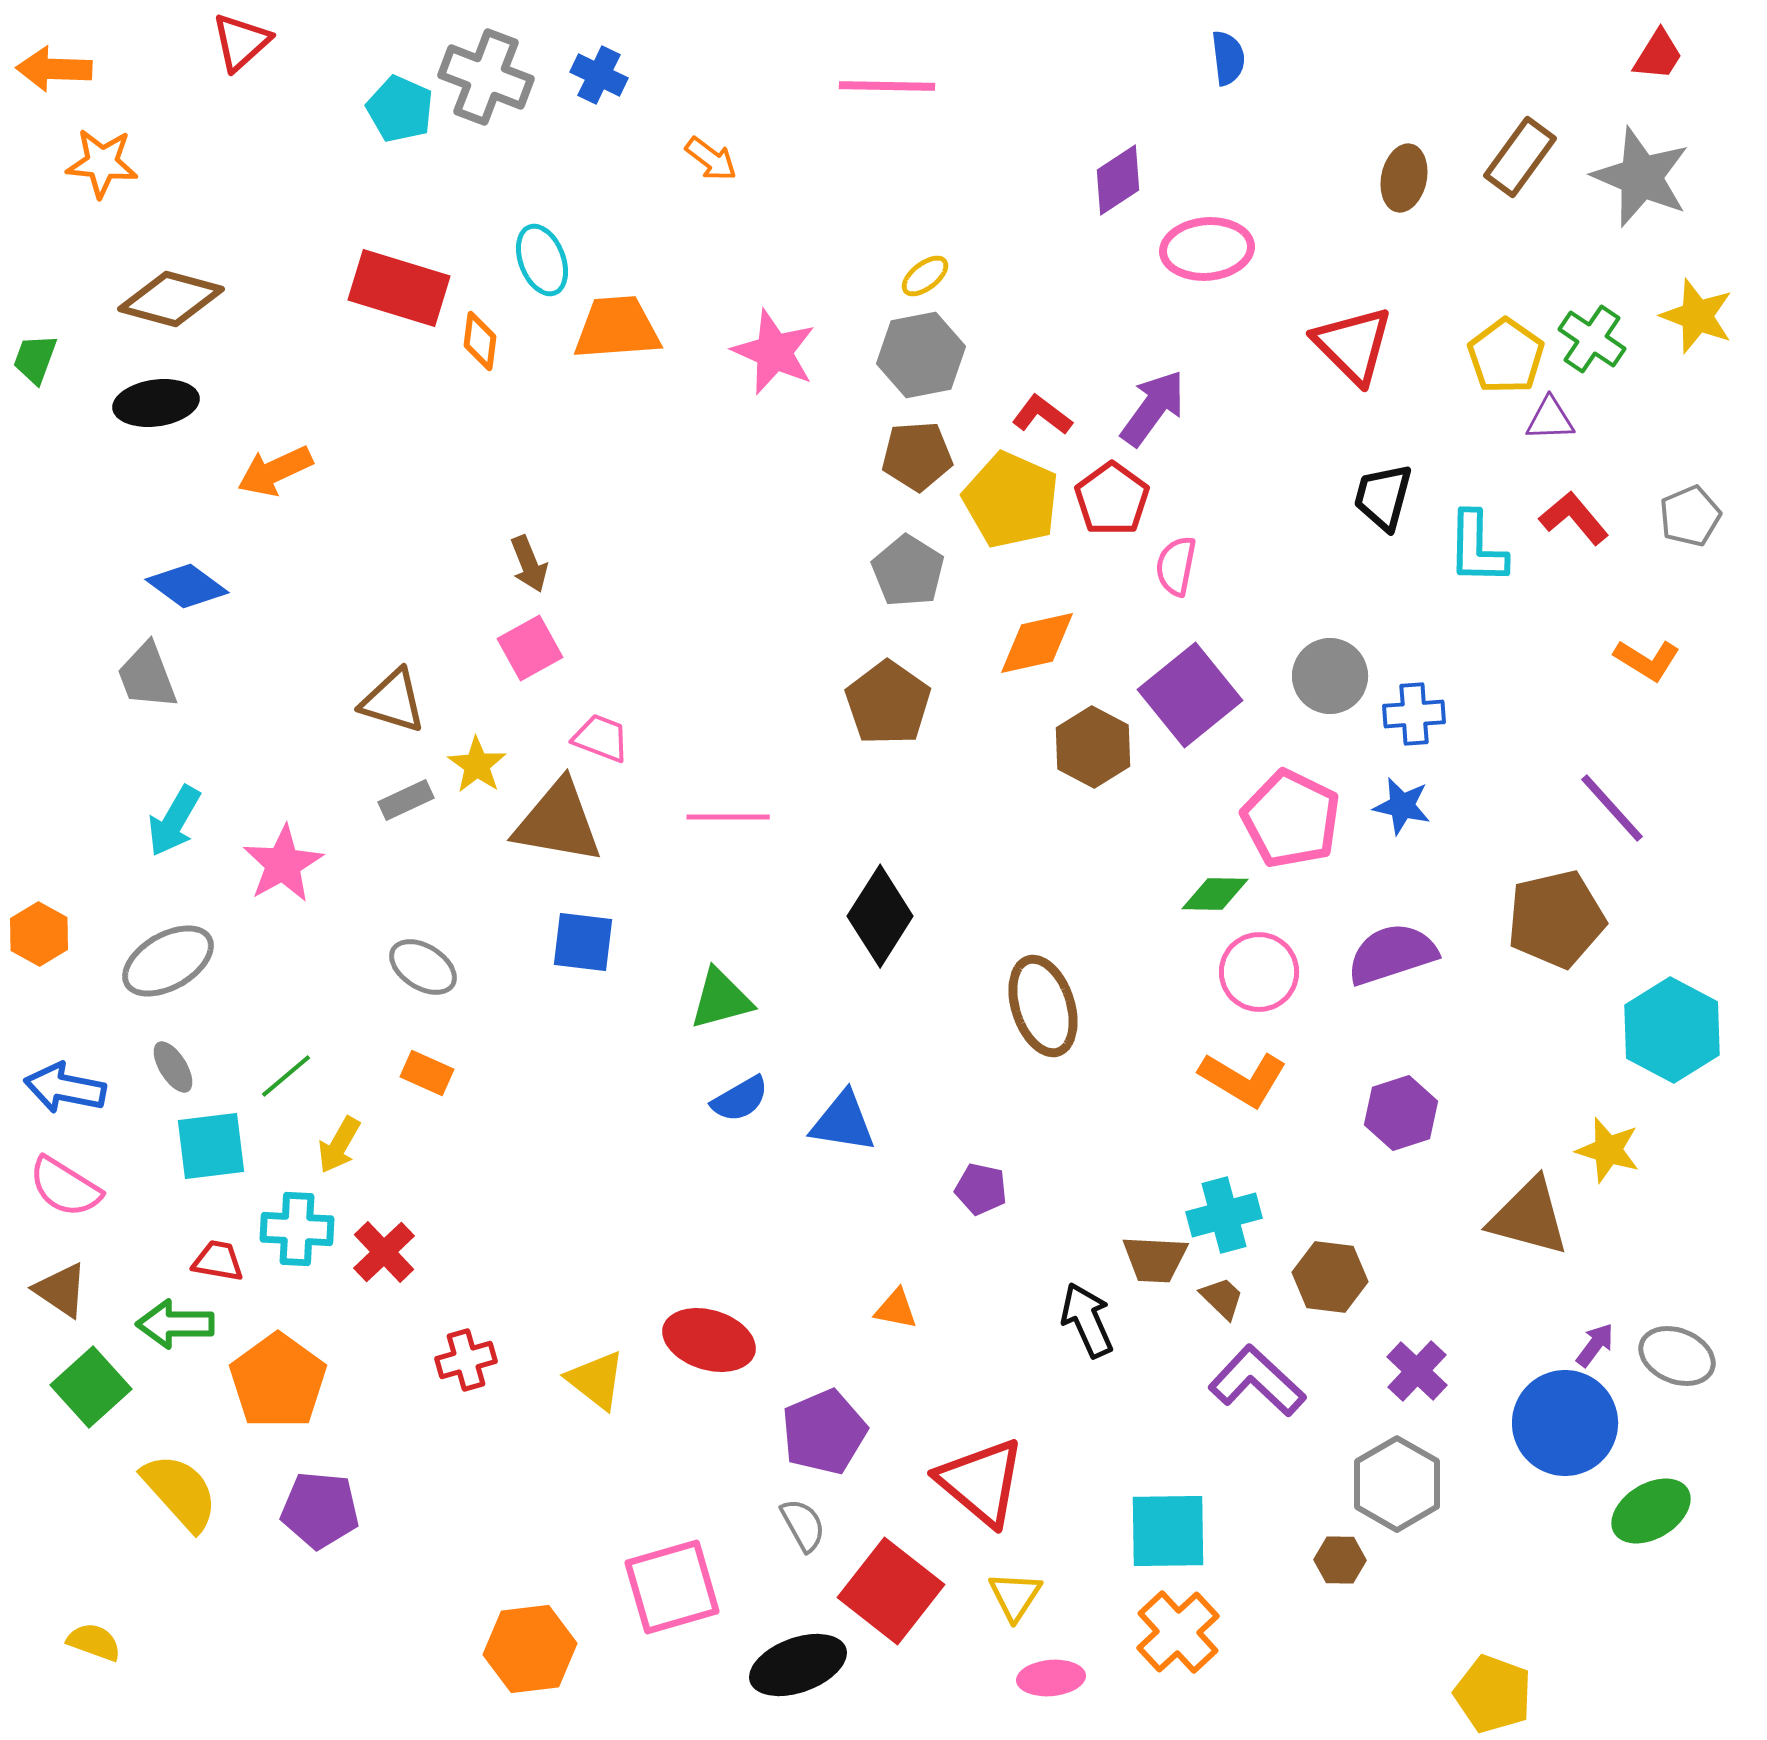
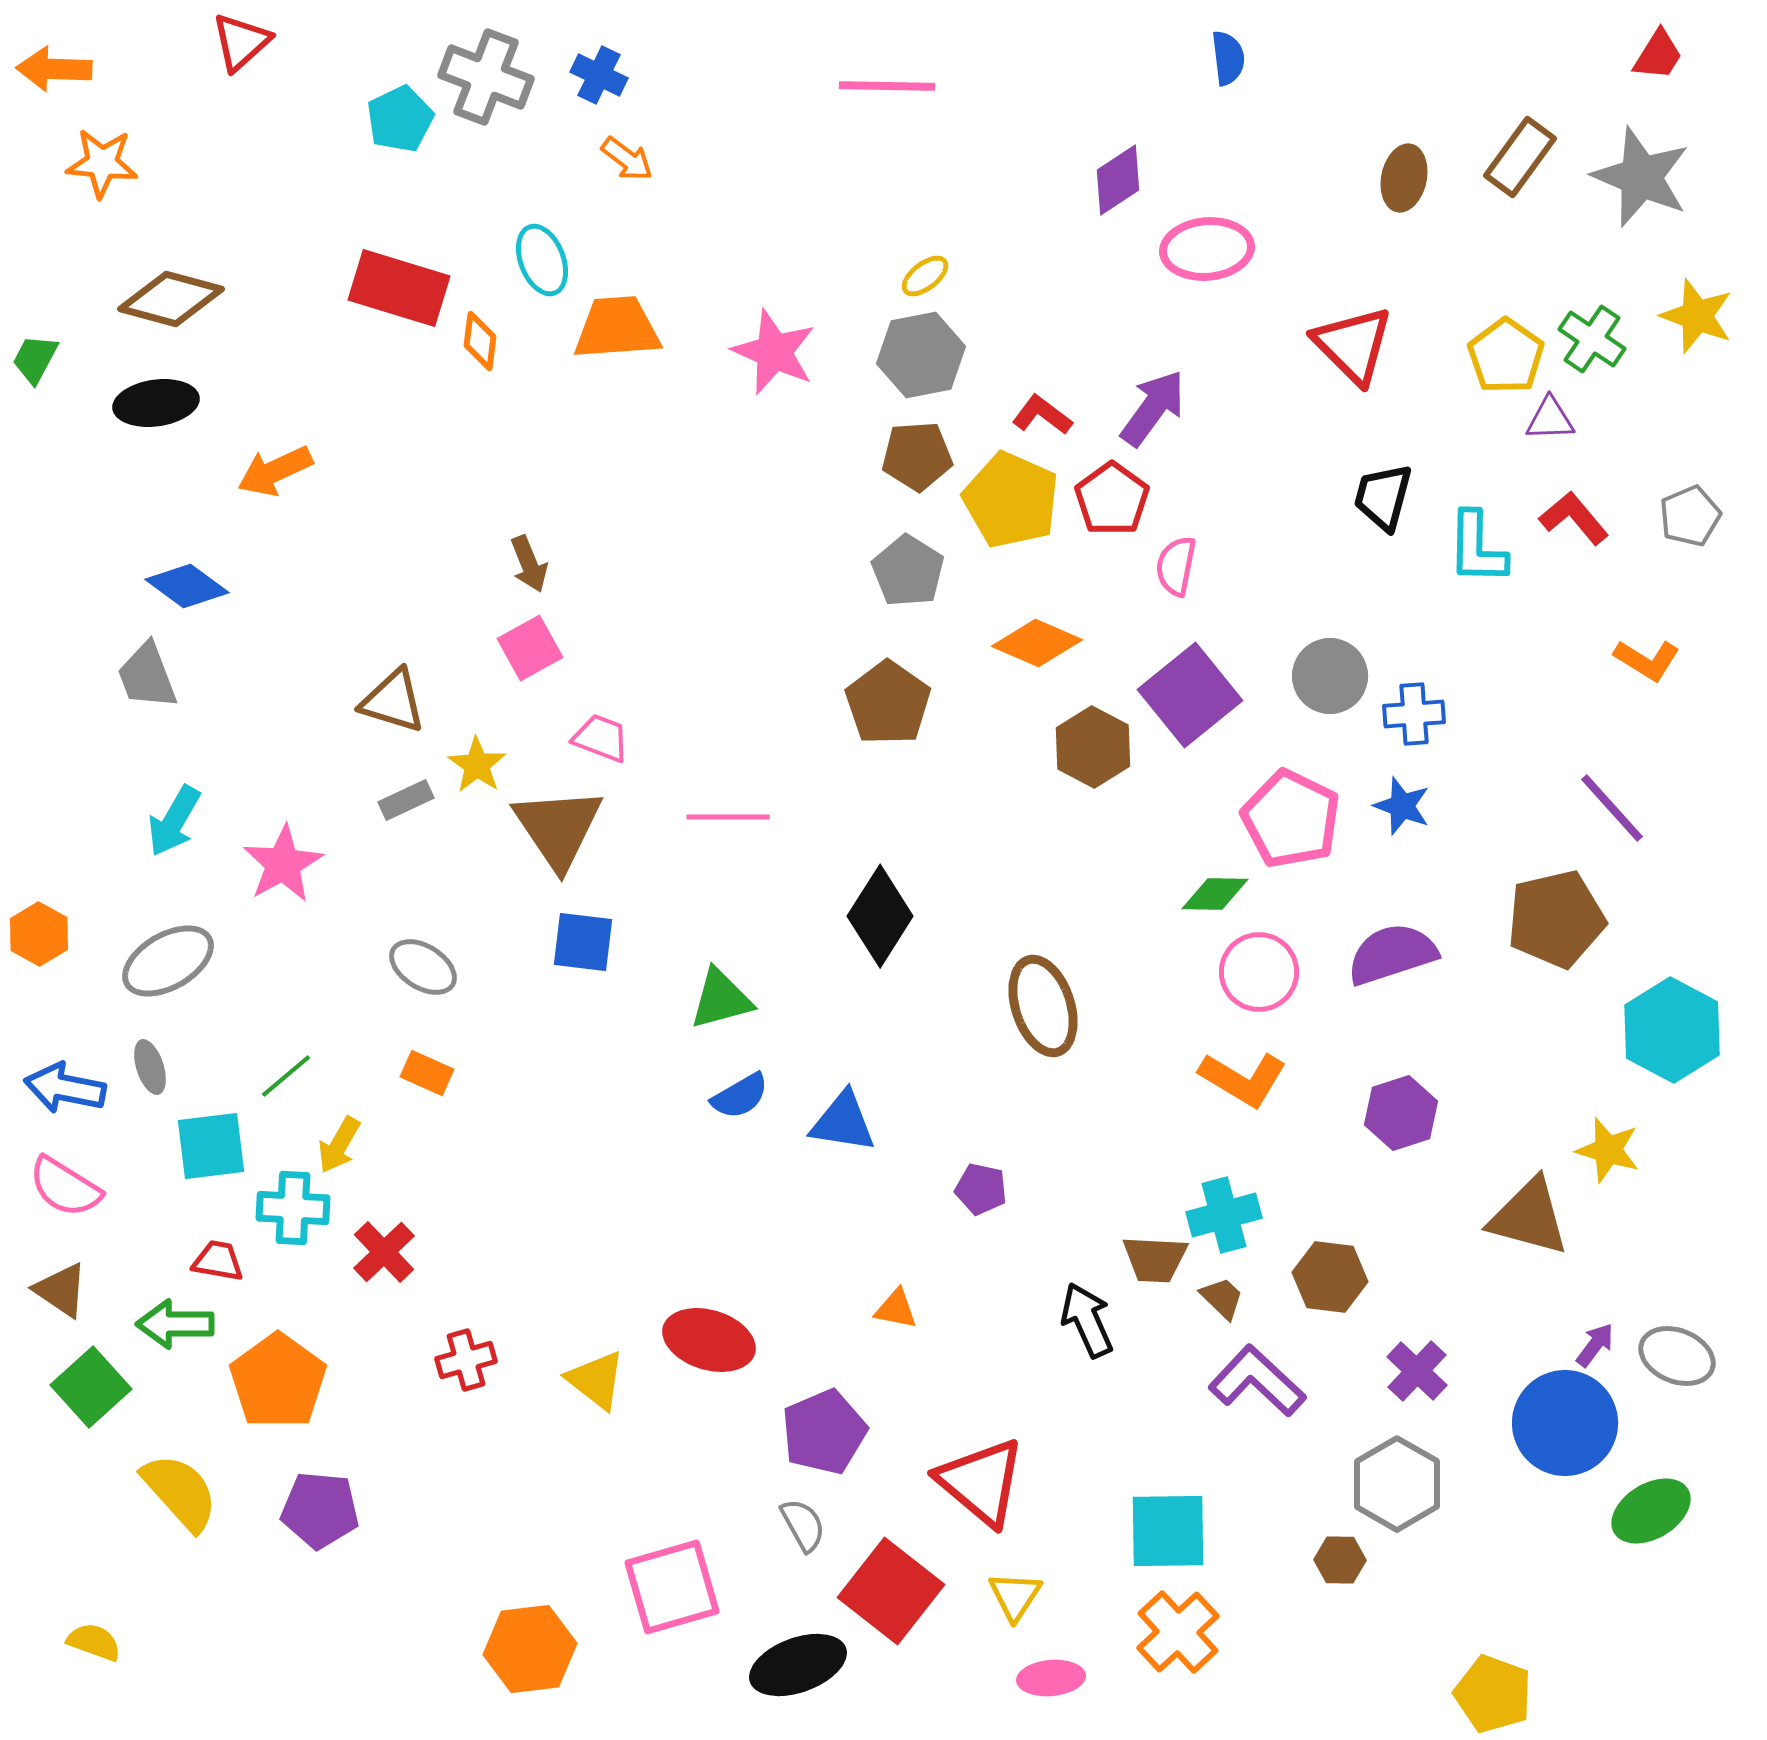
cyan pentagon at (400, 109): moved 10 px down; rotated 22 degrees clockwise
orange arrow at (711, 159): moved 84 px left
green trapezoid at (35, 359): rotated 8 degrees clockwise
orange diamond at (1037, 643): rotated 36 degrees clockwise
blue star at (1402, 806): rotated 8 degrees clockwise
brown triangle at (558, 822): moved 6 px down; rotated 46 degrees clockwise
gray ellipse at (173, 1067): moved 23 px left; rotated 14 degrees clockwise
blue semicircle at (740, 1099): moved 3 px up
cyan cross at (297, 1229): moved 4 px left, 21 px up
